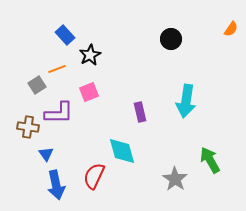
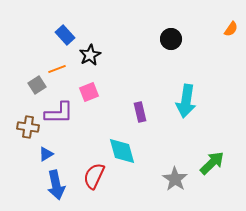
blue triangle: rotated 35 degrees clockwise
green arrow: moved 2 px right, 3 px down; rotated 76 degrees clockwise
